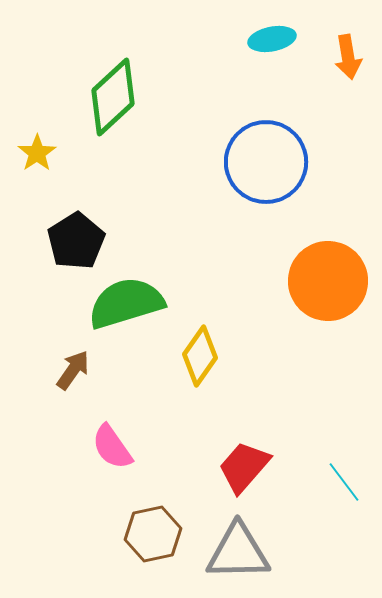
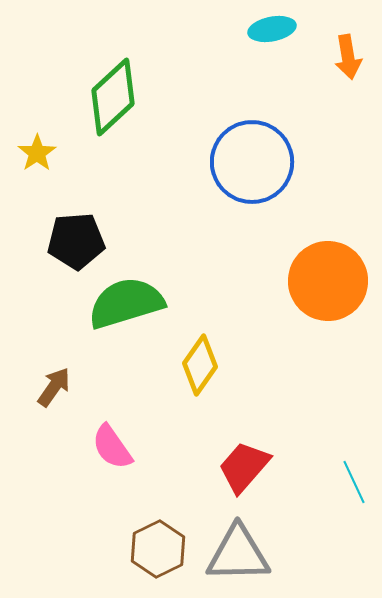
cyan ellipse: moved 10 px up
blue circle: moved 14 px left
black pentagon: rotated 28 degrees clockwise
yellow diamond: moved 9 px down
brown arrow: moved 19 px left, 17 px down
cyan line: moved 10 px right; rotated 12 degrees clockwise
brown hexagon: moved 5 px right, 15 px down; rotated 14 degrees counterclockwise
gray triangle: moved 2 px down
